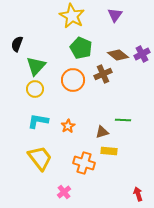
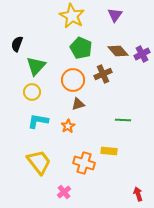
brown diamond: moved 4 px up; rotated 10 degrees clockwise
yellow circle: moved 3 px left, 3 px down
brown triangle: moved 24 px left, 28 px up
yellow trapezoid: moved 1 px left, 4 px down
